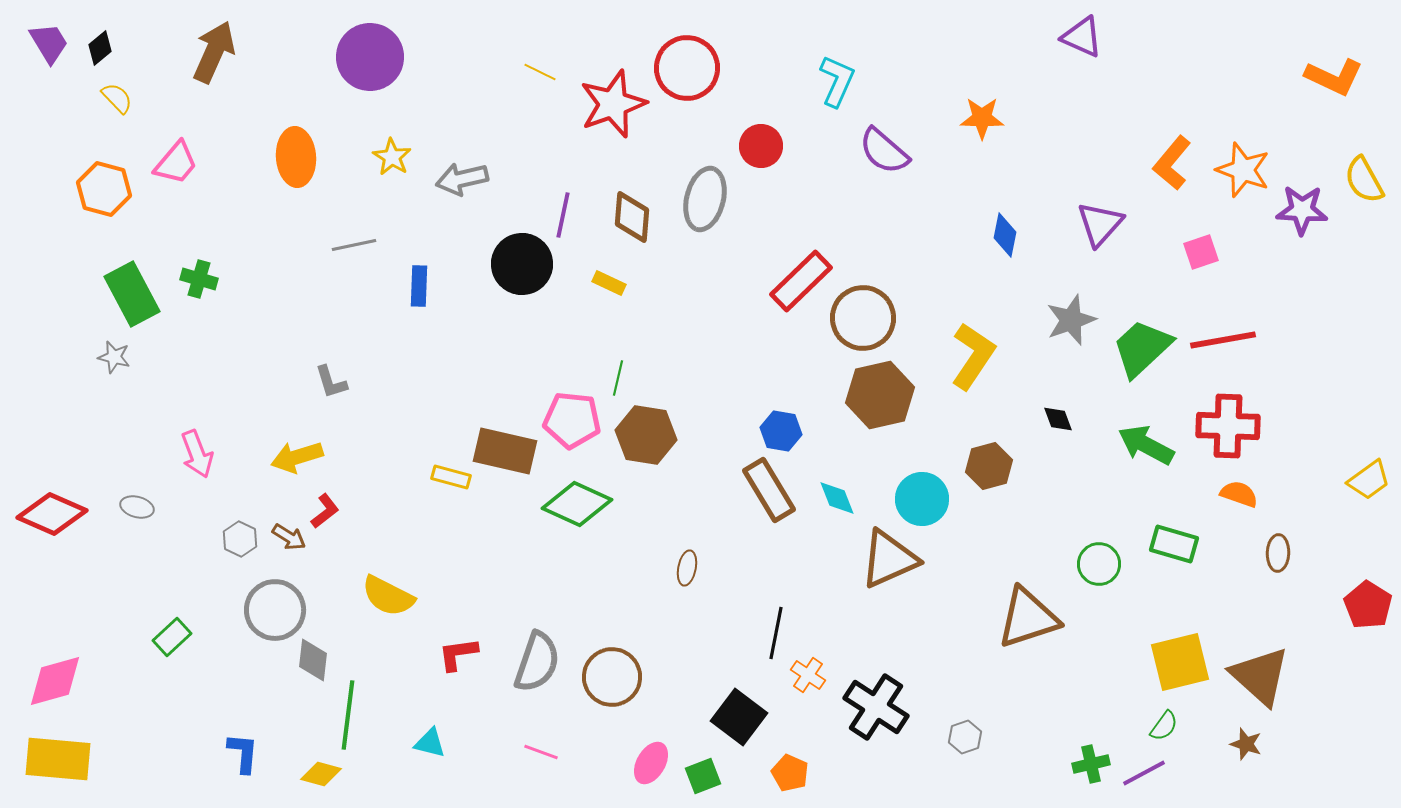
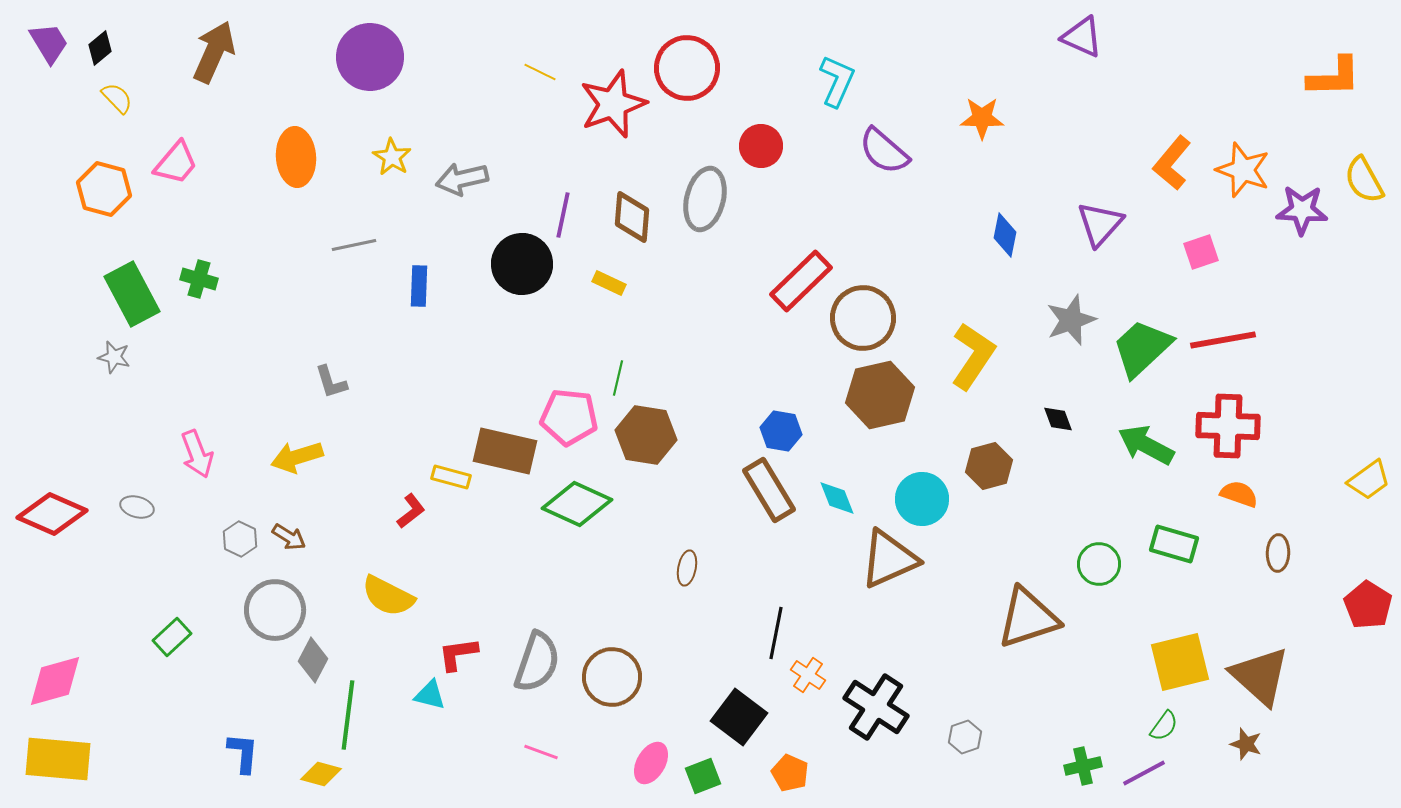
orange L-shape at (1334, 77): rotated 26 degrees counterclockwise
pink pentagon at (572, 420): moved 3 px left, 3 px up
red L-shape at (325, 511): moved 86 px right
gray diamond at (313, 660): rotated 21 degrees clockwise
cyan triangle at (430, 743): moved 48 px up
green cross at (1091, 764): moved 8 px left, 2 px down
